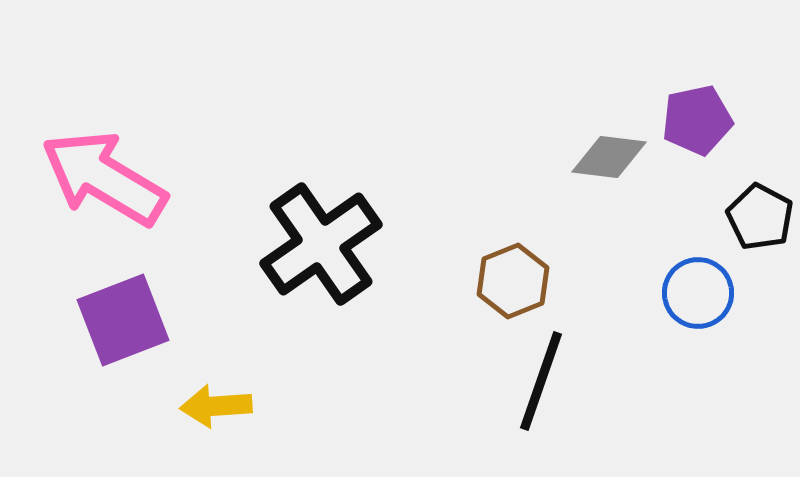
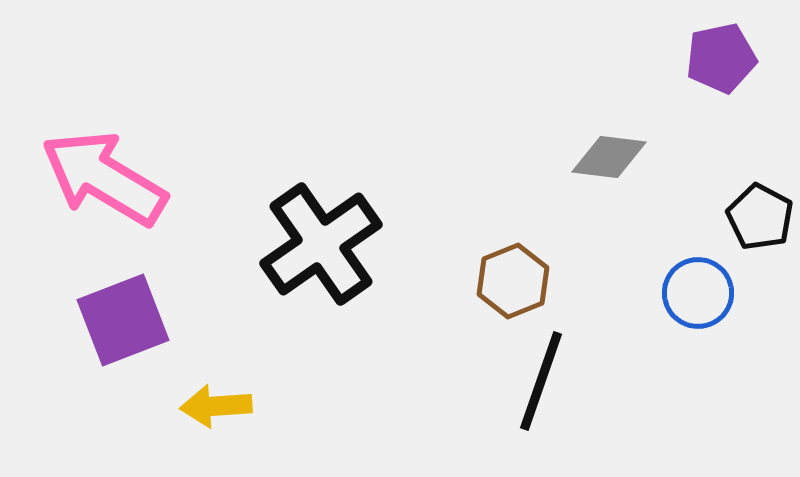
purple pentagon: moved 24 px right, 62 px up
